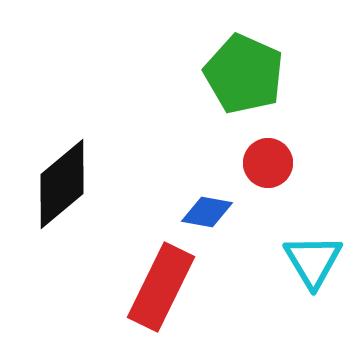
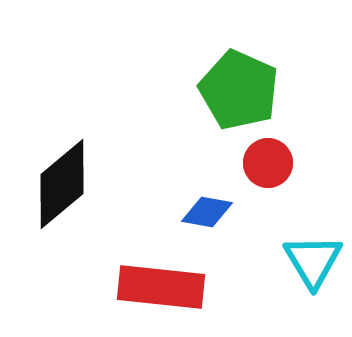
green pentagon: moved 5 px left, 16 px down
red rectangle: rotated 70 degrees clockwise
